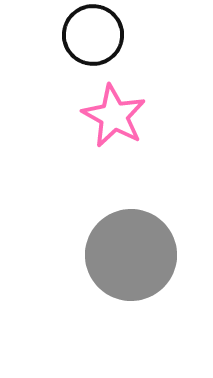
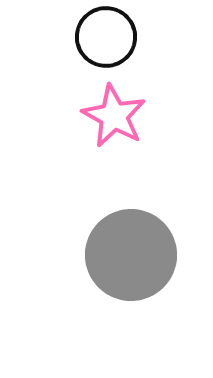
black circle: moved 13 px right, 2 px down
